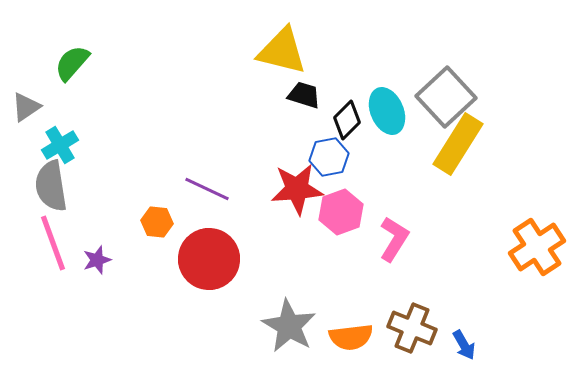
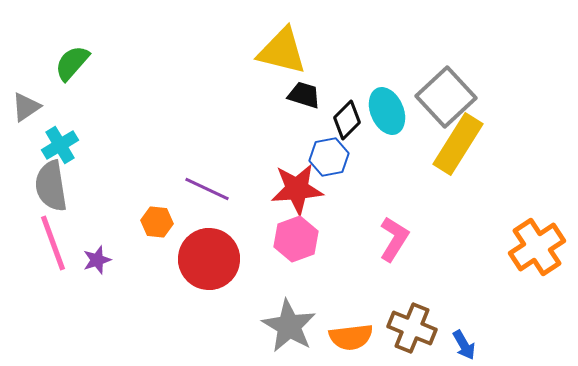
pink hexagon: moved 45 px left, 27 px down
